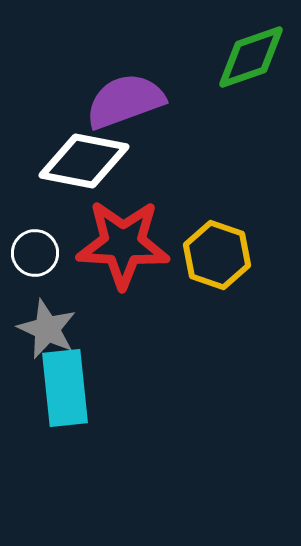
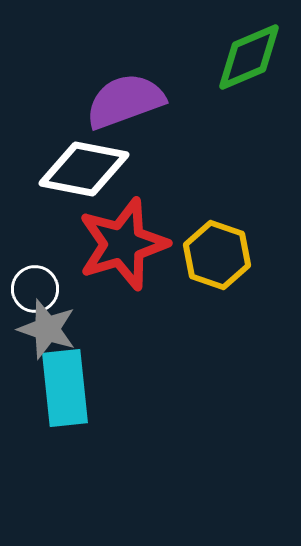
green diamond: moved 2 px left; rotated 4 degrees counterclockwise
white diamond: moved 8 px down
red star: rotated 20 degrees counterclockwise
white circle: moved 36 px down
gray star: rotated 6 degrees counterclockwise
